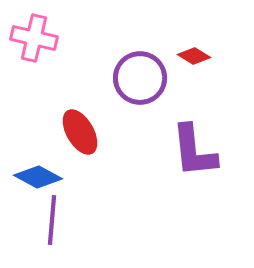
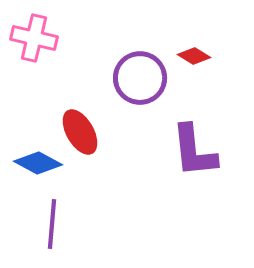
blue diamond: moved 14 px up
purple line: moved 4 px down
